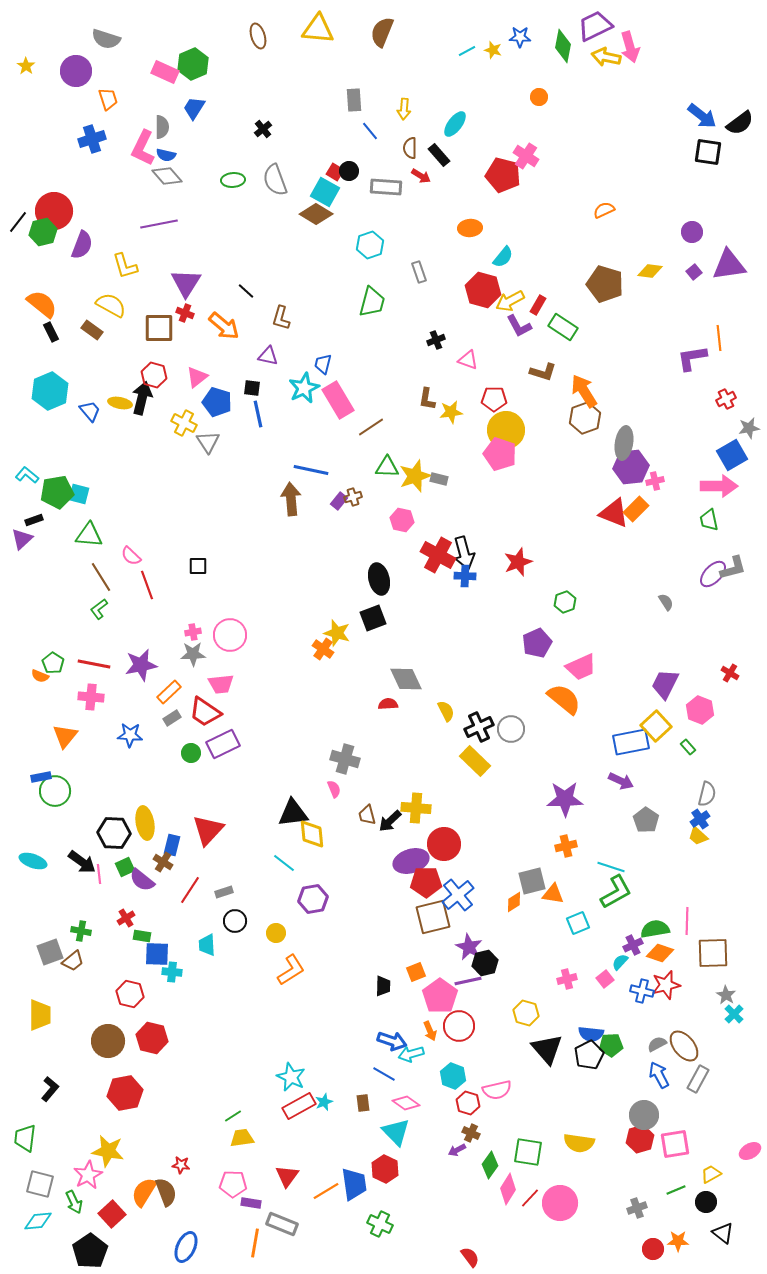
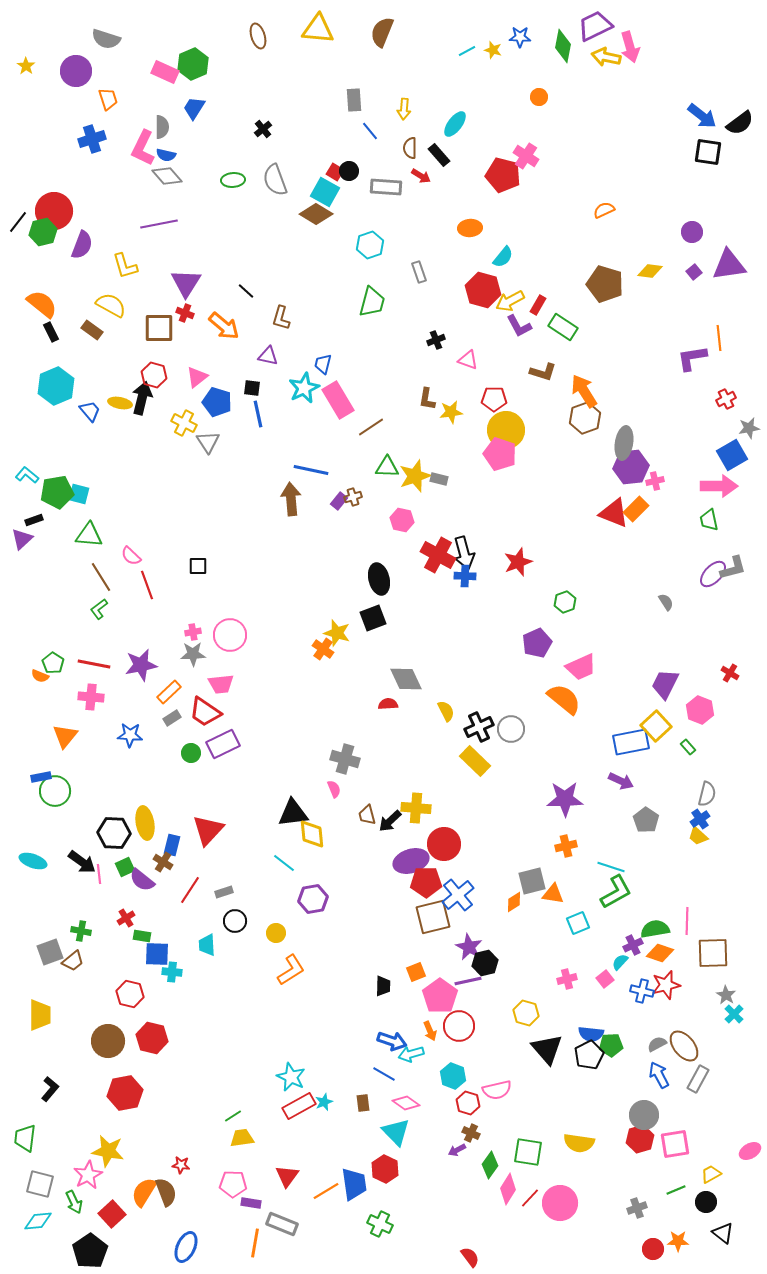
cyan hexagon at (50, 391): moved 6 px right, 5 px up
